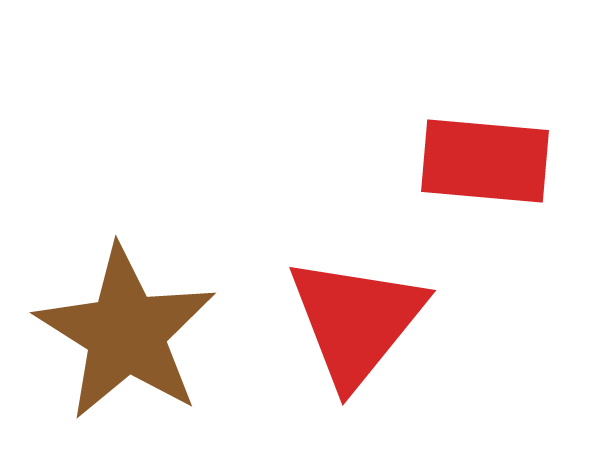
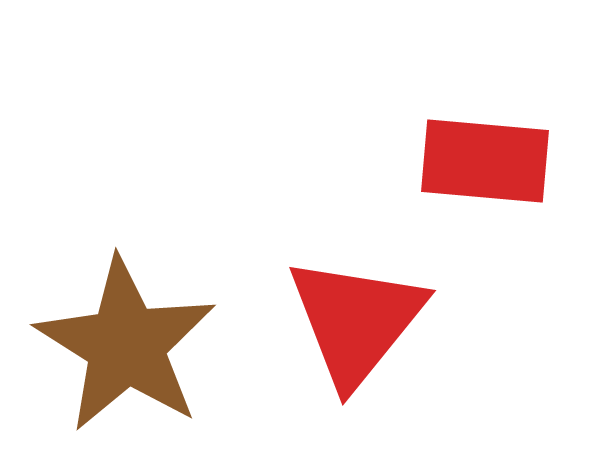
brown star: moved 12 px down
